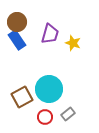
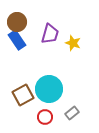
brown square: moved 1 px right, 2 px up
gray rectangle: moved 4 px right, 1 px up
